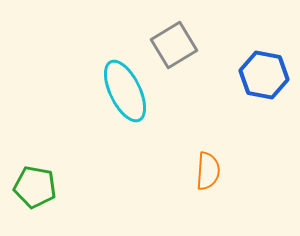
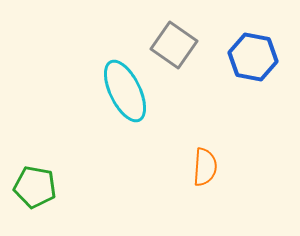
gray square: rotated 24 degrees counterclockwise
blue hexagon: moved 11 px left, 18 px up
orange semicircle: moved 3 px left, 4 px up
